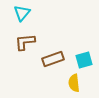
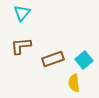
brown L-shape: moved 4 px left, 4 px down
cyan square: rotated 24 degrees counterclockwise
